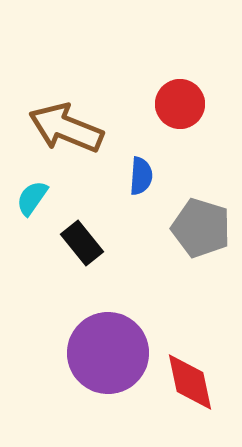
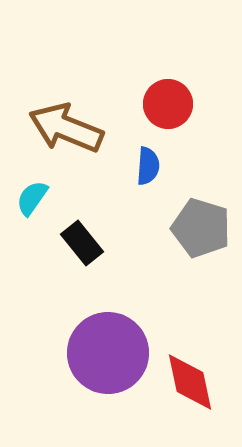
red circle: moved 12 px left
blue semicircle: moved 7 px right, 10 px up
